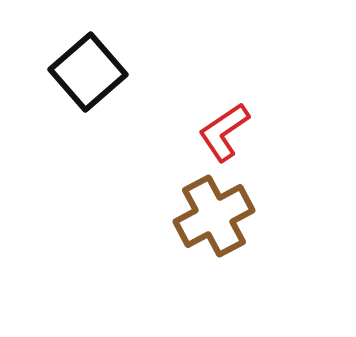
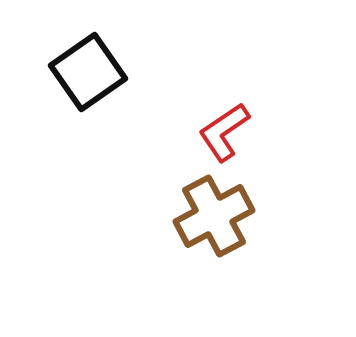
black square: rotated 6 degrees clockwise
